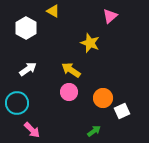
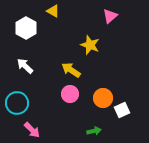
yellow star: moved 2 px down
white arrow: moved 3 px left, 3 px up; rotated 102 degrees counterclockwise
pink circle: moved 1 px right, 2 px down
white square: moved 1 px up
green arrow: rotated 24 degrees clockwise
